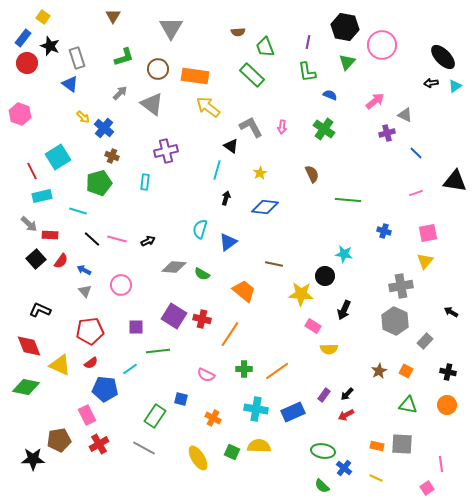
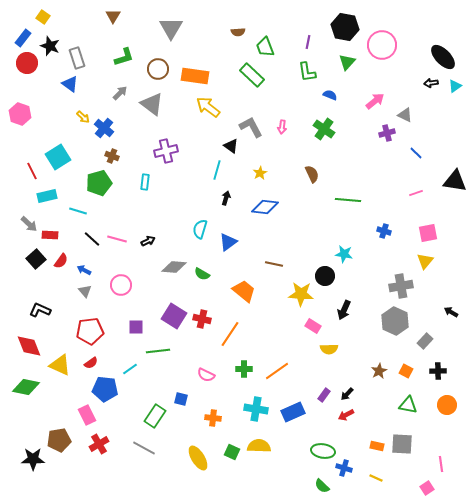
cyan rectangle at (42, 196): moved 5 px right
black cross at (448, 372): moved 10 px left, 1 px up; rotated 14 degrees counterclockwise
orange cross at (213, 418): rotated 21 degrees counterclockwise
blue cross at (344, 468): rotated 21 degrees counterclockwise
